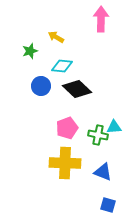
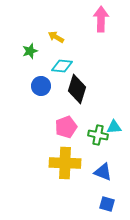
black diamond: rotated 64 degrees clockwise
pink pentagon: moved 1 px left, 1 px up
blue square: moved 1 px left, 1 px up
